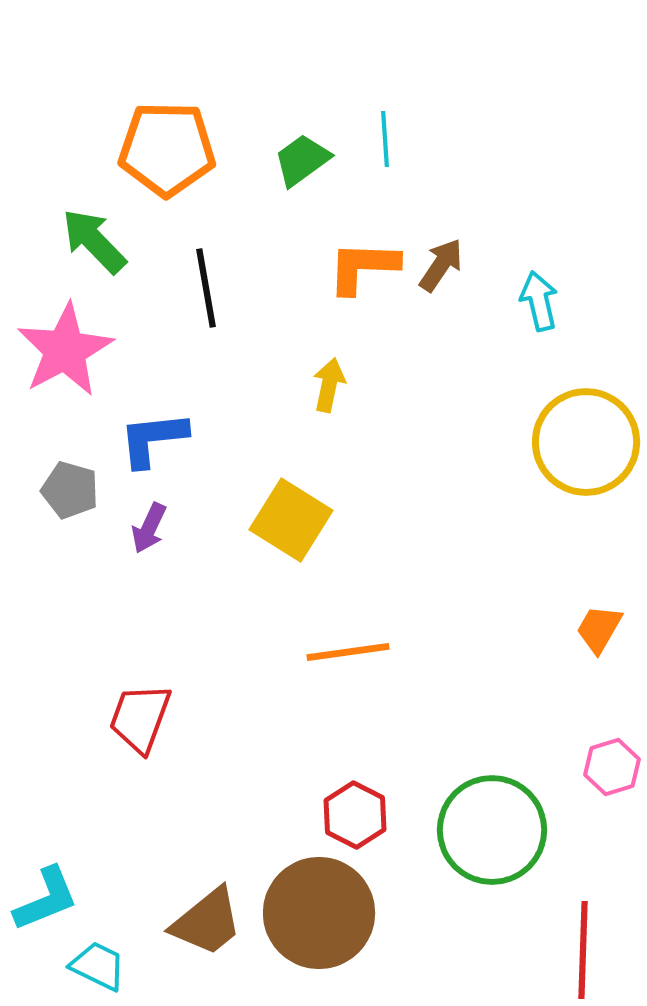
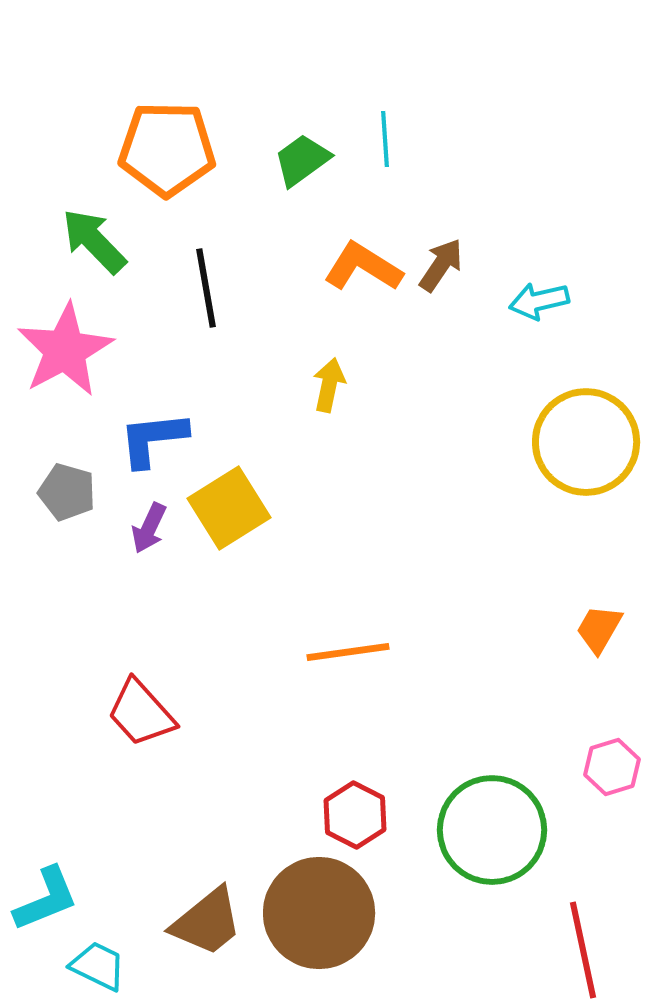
orange L-shape: rotated 30 degrees clockwise
cyan arrow: rotated 90 degrees counterclockwise
gray pentagon: moved 3 px left, 2 px down
yellow square: moved 62 px left, 12 px up; rotated 26 degrees clockwise
red trapezoid: moved 1 px right, 5 px up; rotated 62 degrees counterclockwise
red line: rotated 14 degrees counterclockwise
